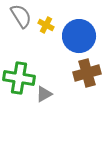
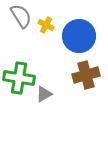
brown cross: moved 1 px left, 2 px down
